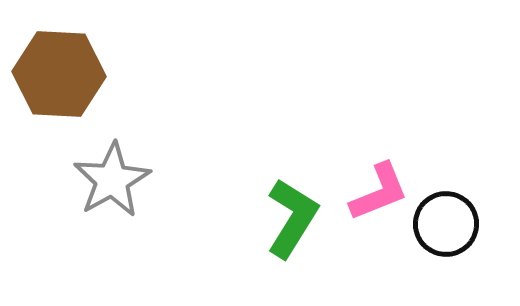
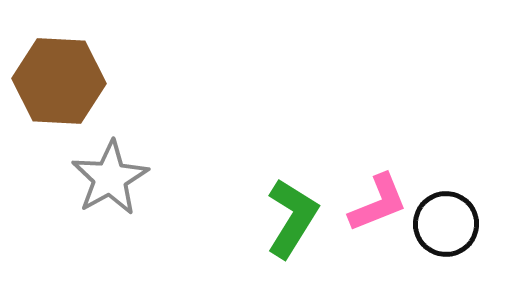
brown hexagon: moved 7 px down
gray star: moved 2 px left, 2 px up
pink L-shape: moved 1 px left, 11 px down
